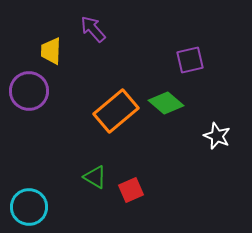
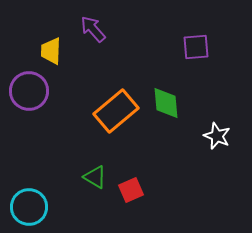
purple square: moved 6 px right, 13 px up; rotated 8 degrees clockwise
green diamond: rotated 44 degrees clockwise
